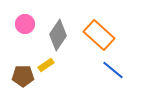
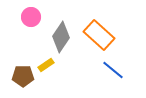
pink circle: moved 6 px right, 7 px up
gray diamond: moved 3 px right, 2 px down
